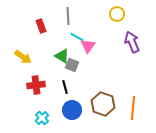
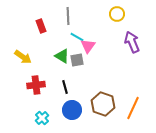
gray square: moved 5 px right, 5 px up; rotated 32 degrees counterclockwise
orange line: rotated 20 degrees clockwise
